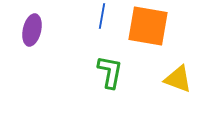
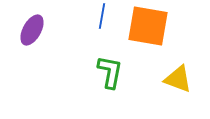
purple ellipse: rotated 16 degrees clockwise
